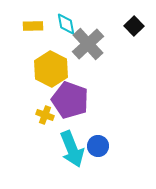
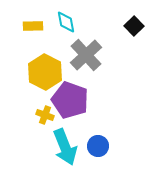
cyan diamond: moved 2 px up
gray cross: moved 2 px left, 11 px down
yellow hexagon: moved 6 px left, 3 px down
cyan arrow: moved 7 px left, 2 px up
